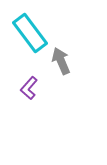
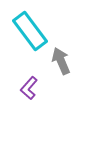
cyan rectangle: moved 2 px up
